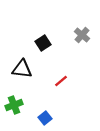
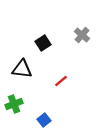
green cross: moved 1 px up
blue square: moved 1 px left, 2 px down
